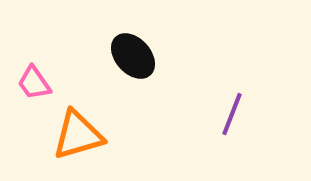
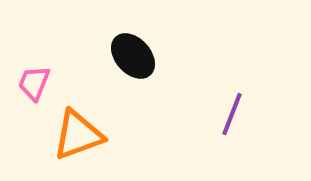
pink trapezoid: rotated 57 degrees clockwise
orange triangle: rotated 4 degrees counterclockwise
